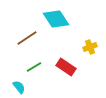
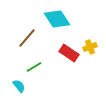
cyan diamond: moved 1 px right
brown line: rotated 15 degrees counterclockwise
red rectangle: moved 3 px right, 14 px up
cyan semicircle: moved 1 px up
